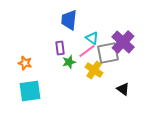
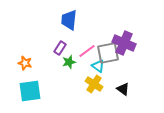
cyan triangle: moved 6 px right, 28 px down
purple cross: moved 1 px right, 1 px down; rotated 20 degrees counterclockwise
purple rectangle: rotated 40 degrees clockwise
yellow cross: moved 14 px down
